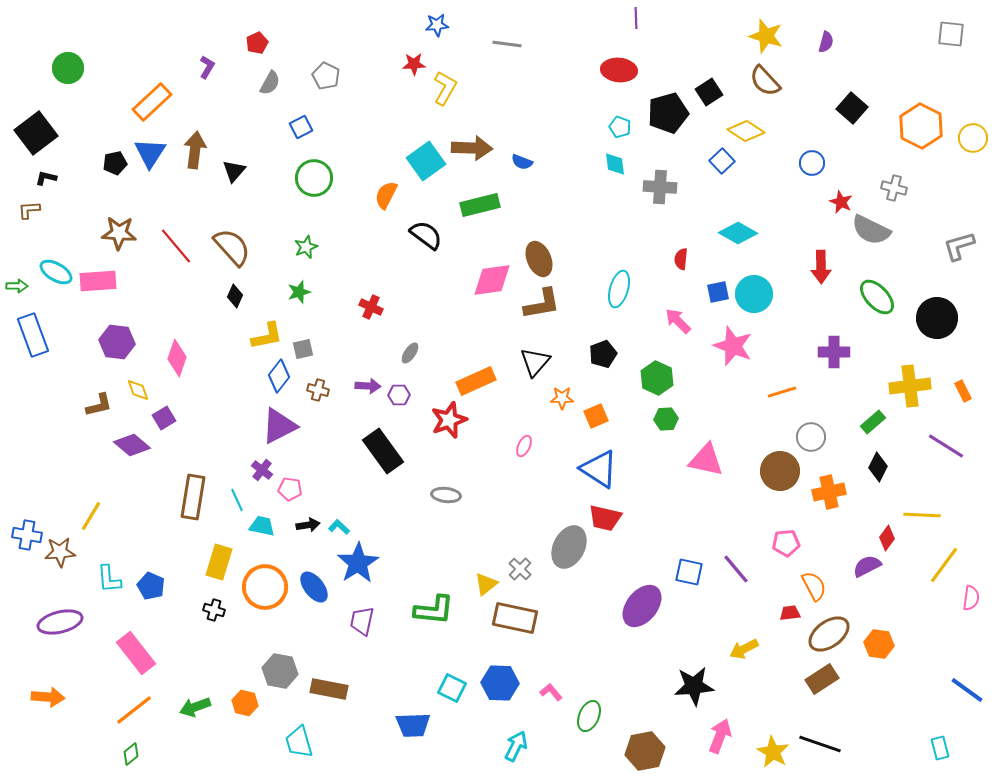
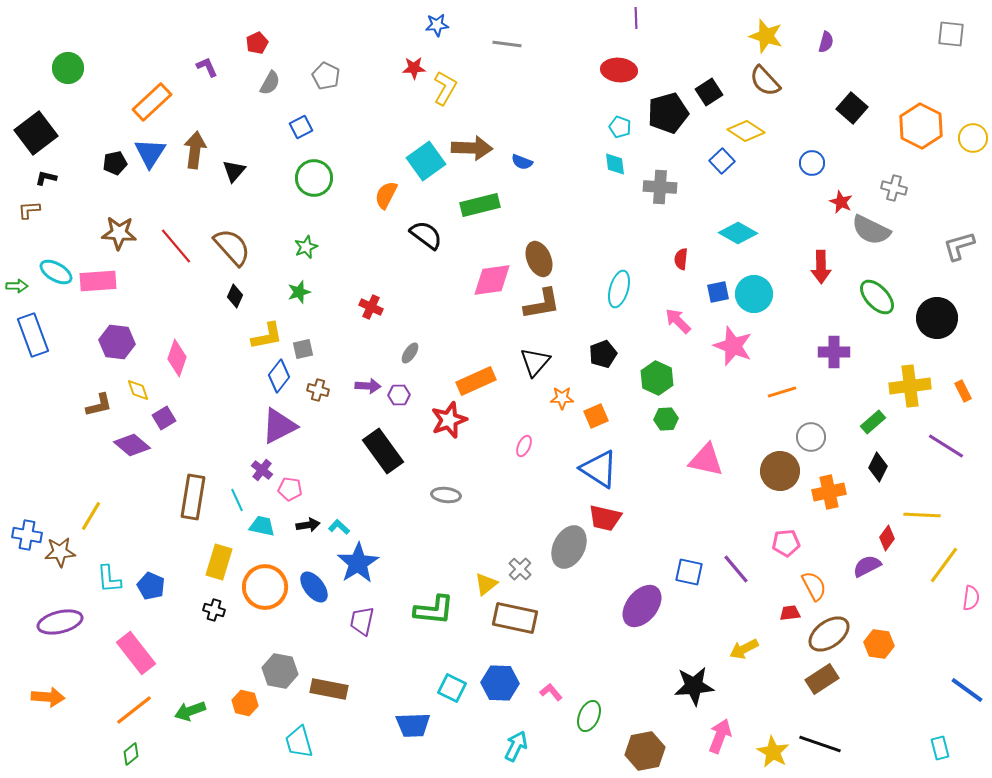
red star at (414, 64): moved 4 px down
purple L-shape at (207, 67): rotated 55 degrees counterclockwise
green arrow at (195, 707): moved 5 px left, 4 px down
